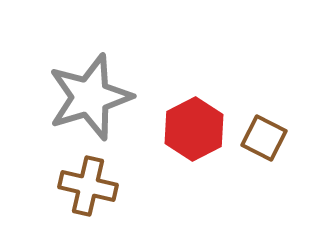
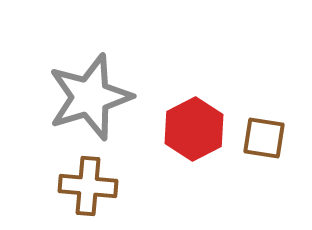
brown square: rotated 18 degrees counterclockwise
brown cross: rotated 8 degrees counterclockwise
